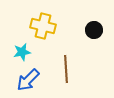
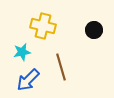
brown line: moved 5 px left, 2 px up; rotated 12 degrees counterclockwise
